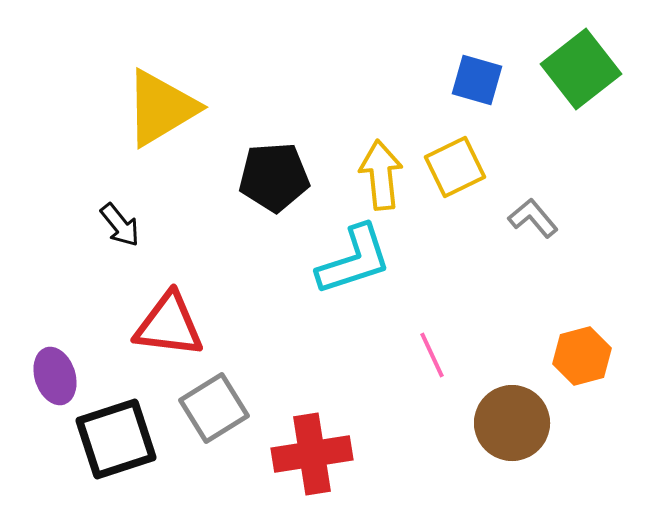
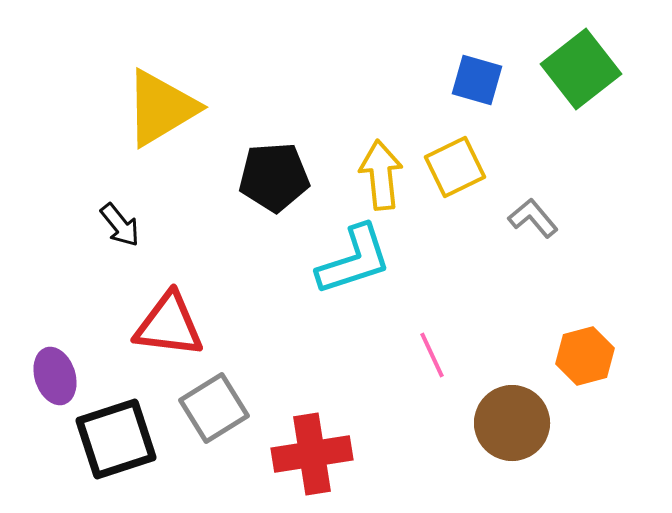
orange hexagon: moved 3 px right
